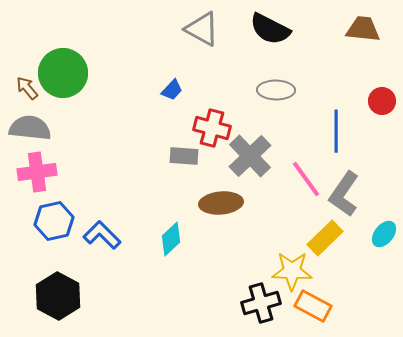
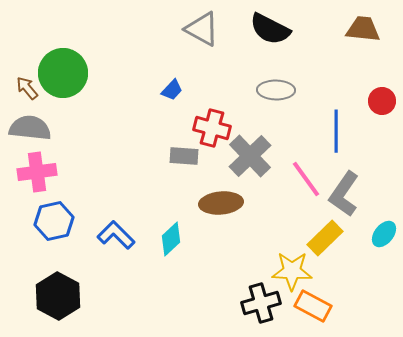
blue L-shape: moved 14 px right
